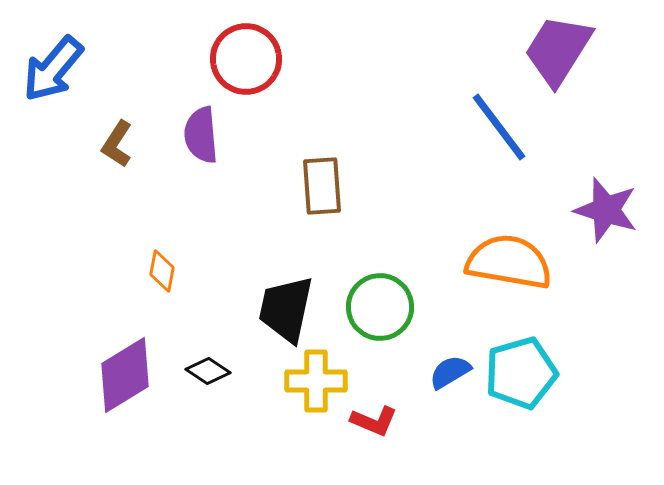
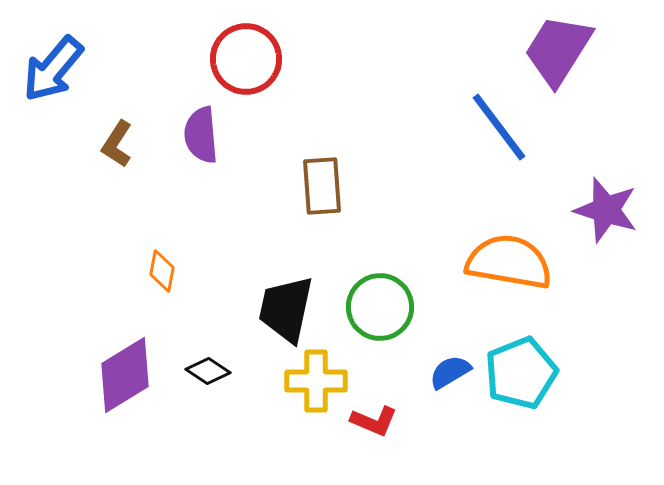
cyan pentagon: rotated 6 degrees counterclockwise
